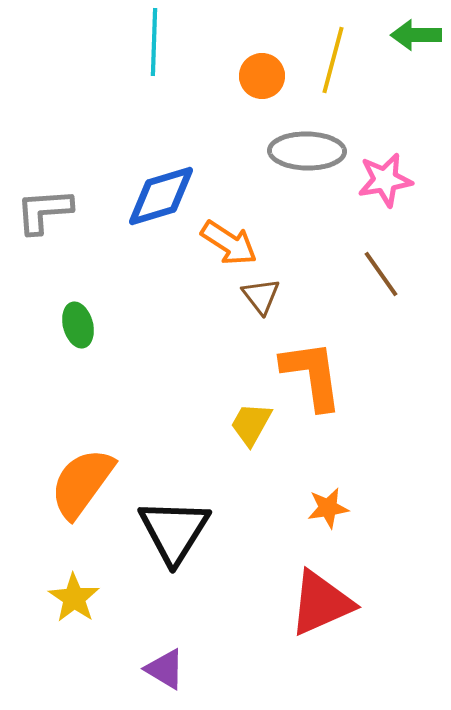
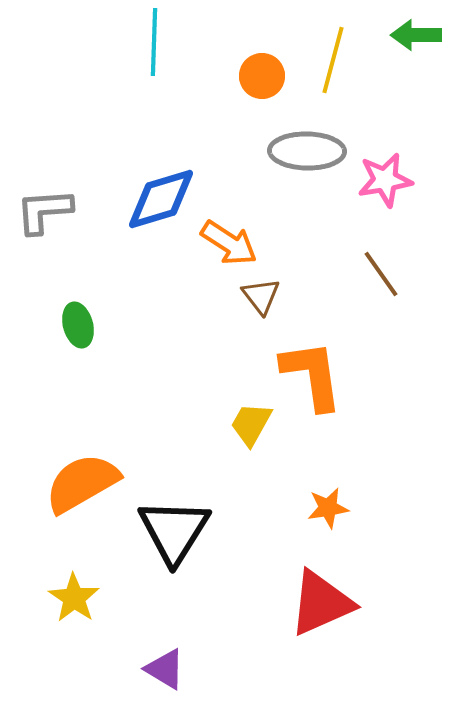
blue diamond: moved 3 px down
orange semicircle: rotated 24 degrees clockwise
